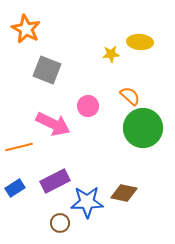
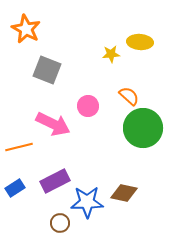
orange semicircle: moved 1 px left
